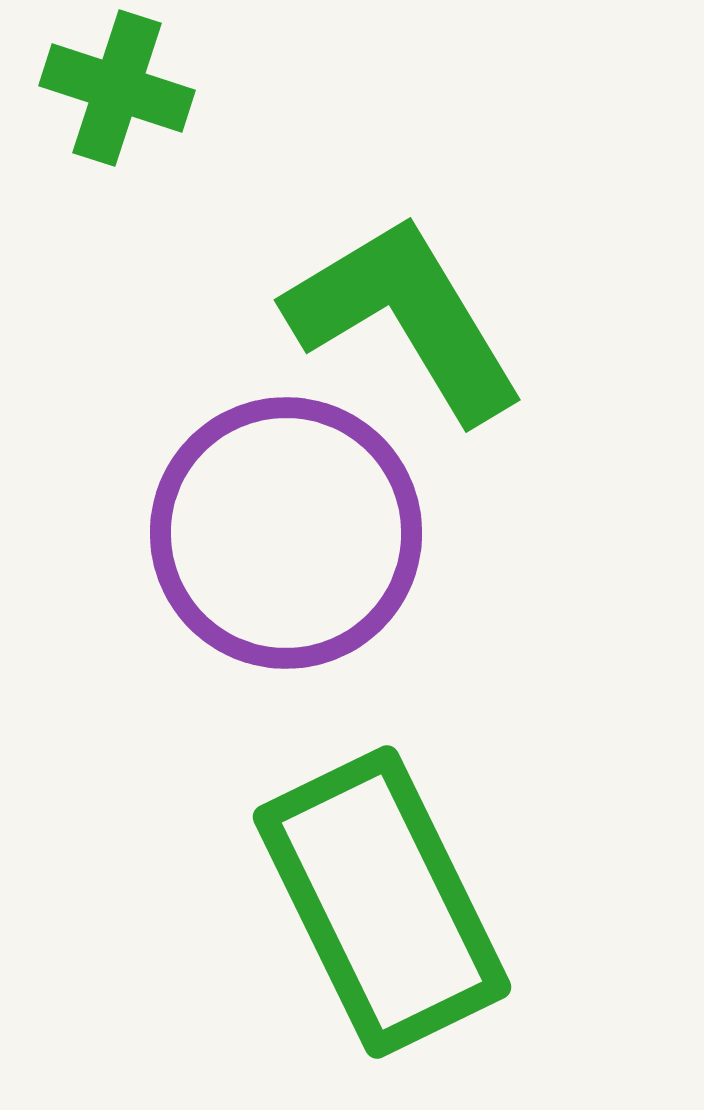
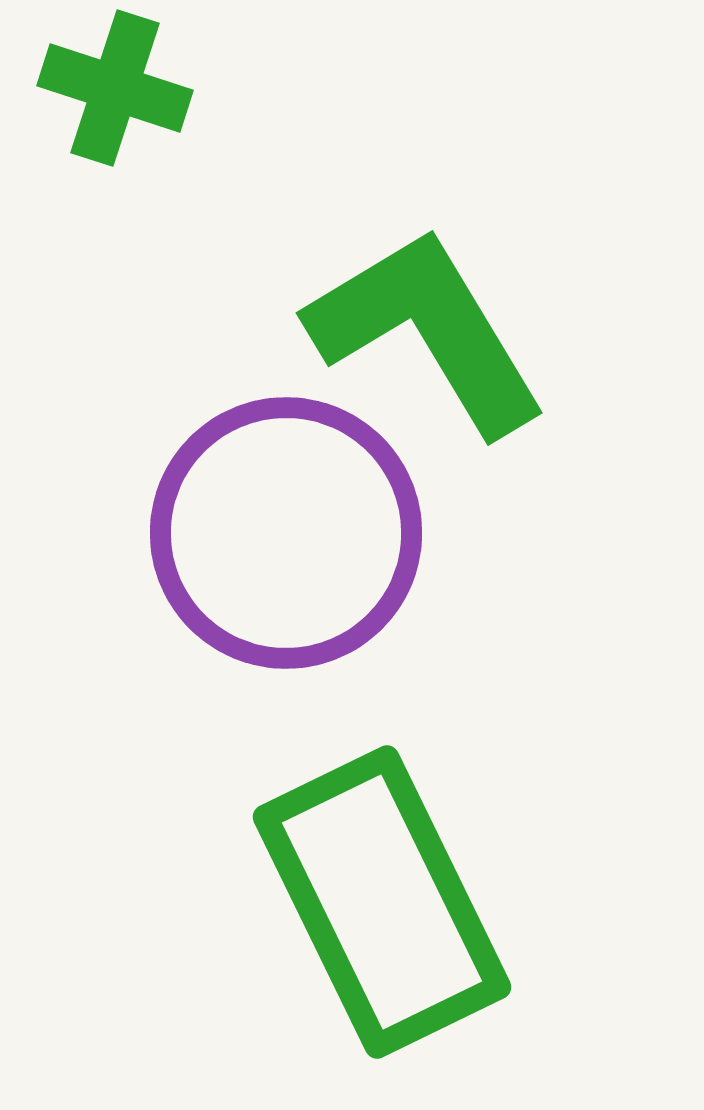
green cross: moved 2 px left
green L-shape: moved 22 px right, 13 px down
